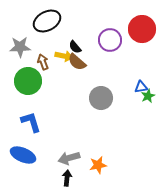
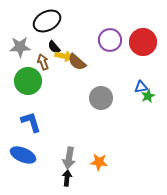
red circle: moved 1 px right, 13 px down
black semicircle: moved 21 px left
gray arrow: rotated 65 degrees counterclockwise
orange star: moved 1 px right, 3 px up; rotated 18 degrees clockwise
